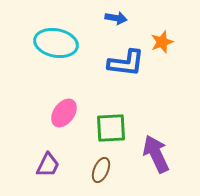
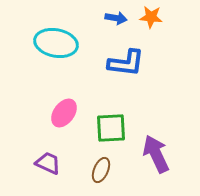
orange star: moved 11 px left, 25 px up; rotated 25 degrees clockwise
purple trapezoid: moved 2 px up; rotated 92 degrees counterclockwise
